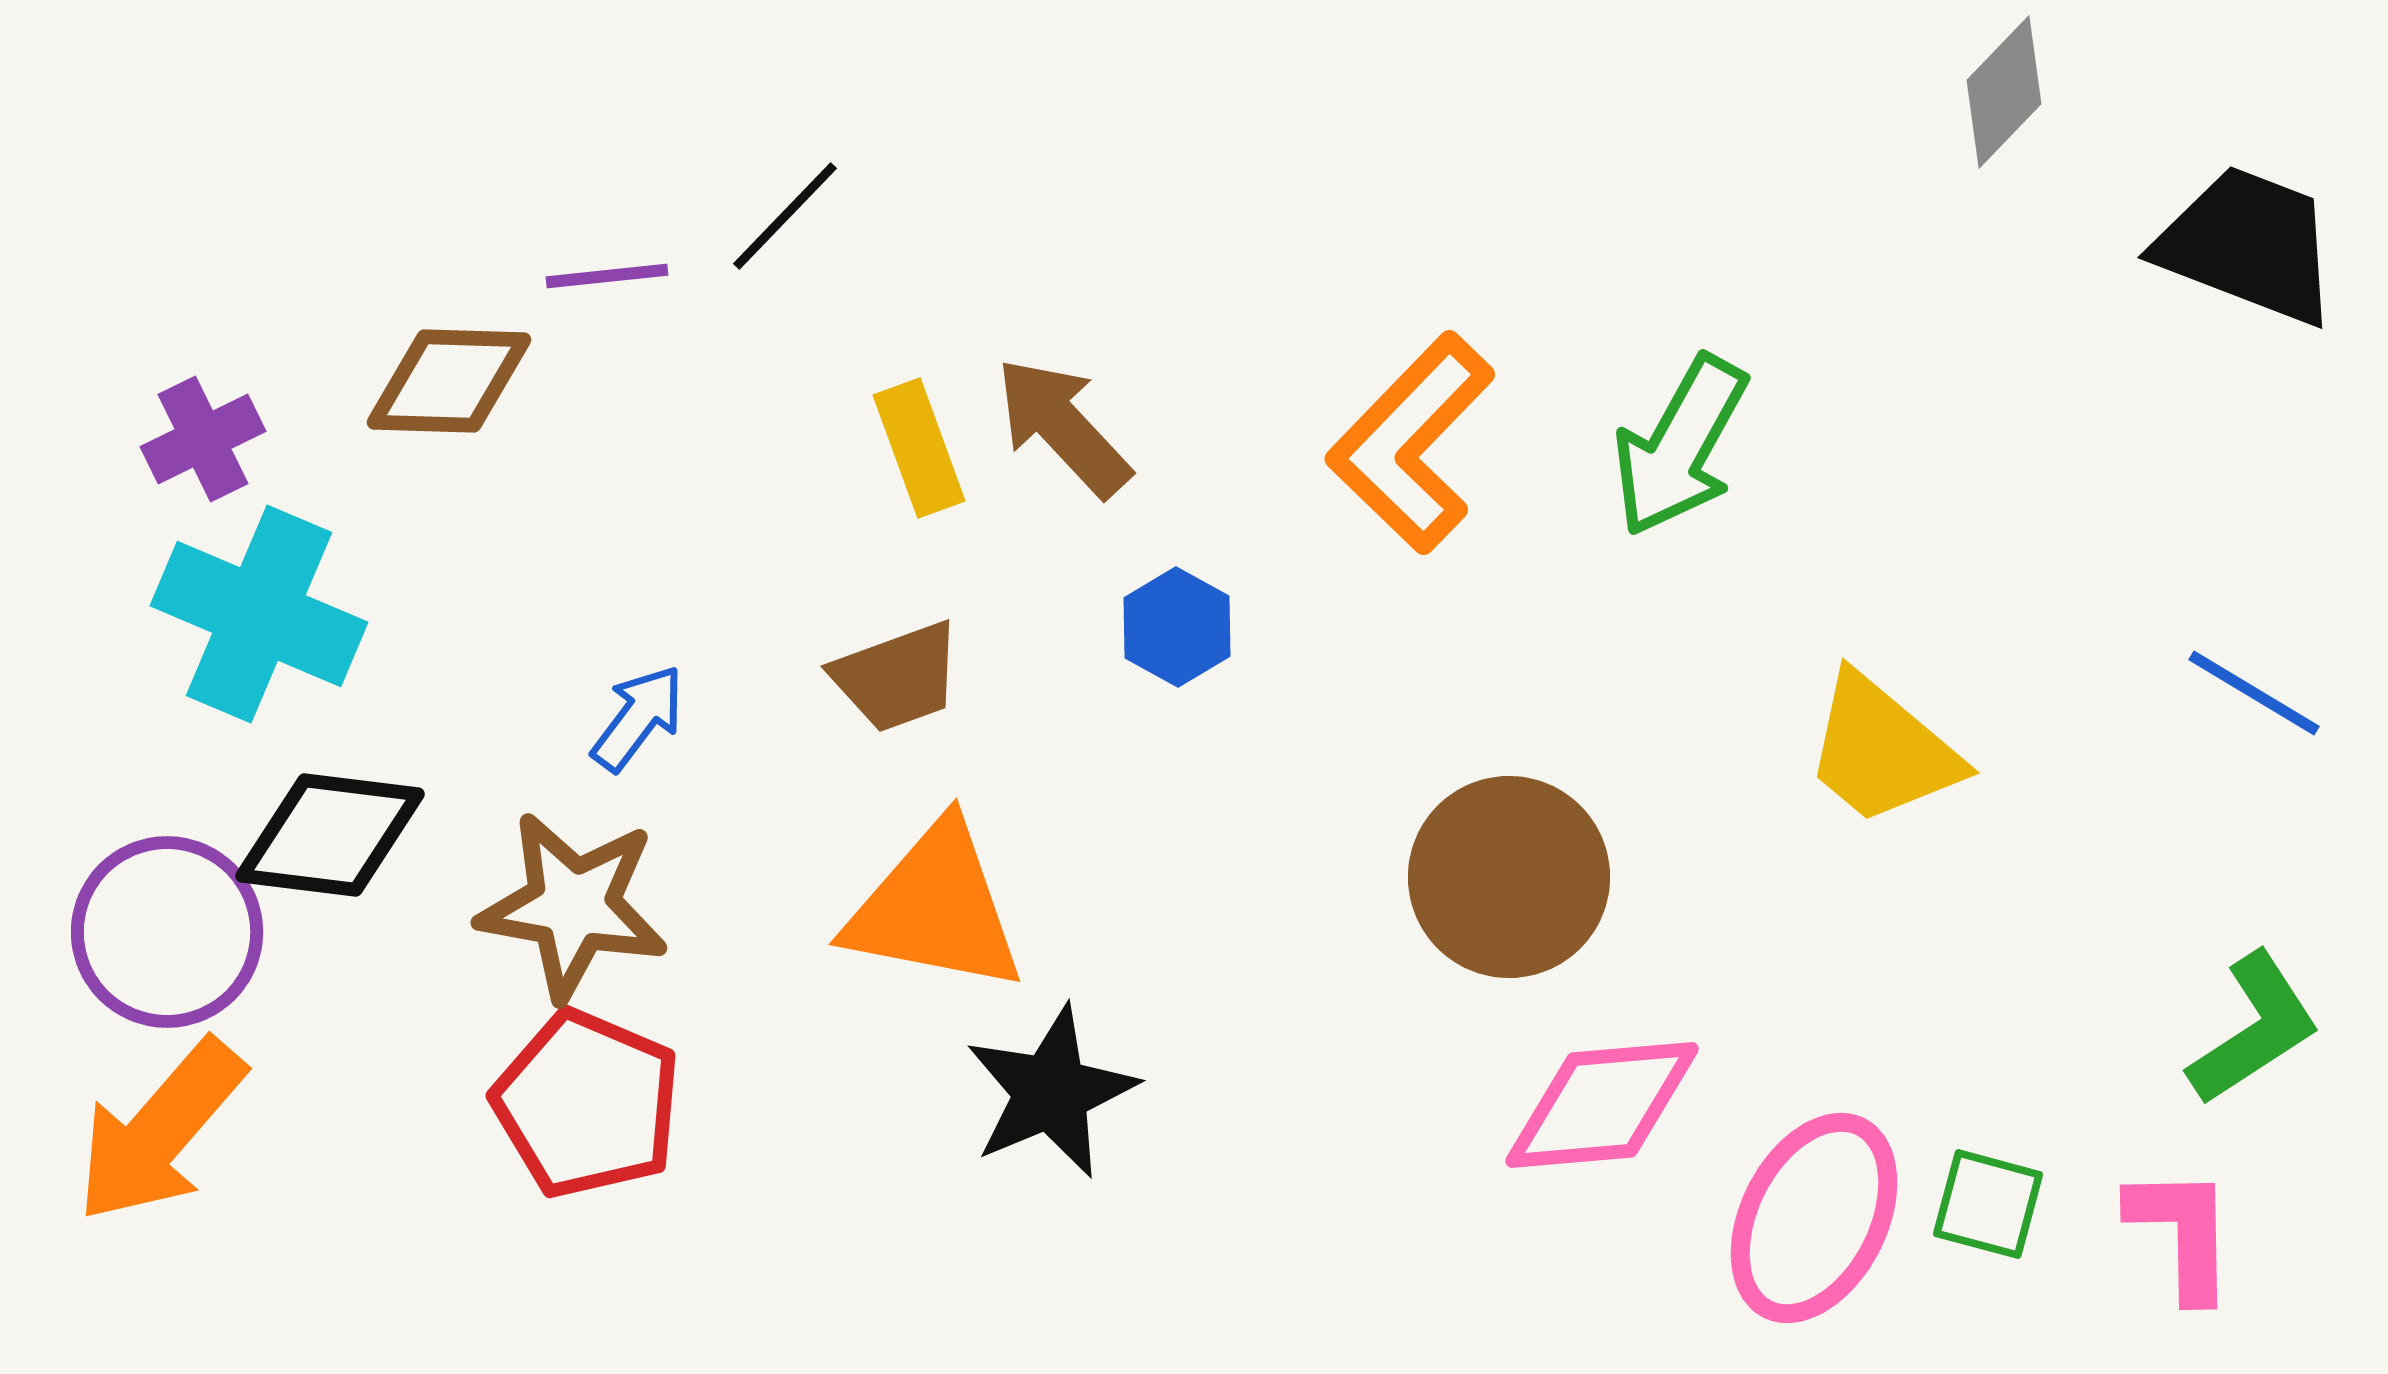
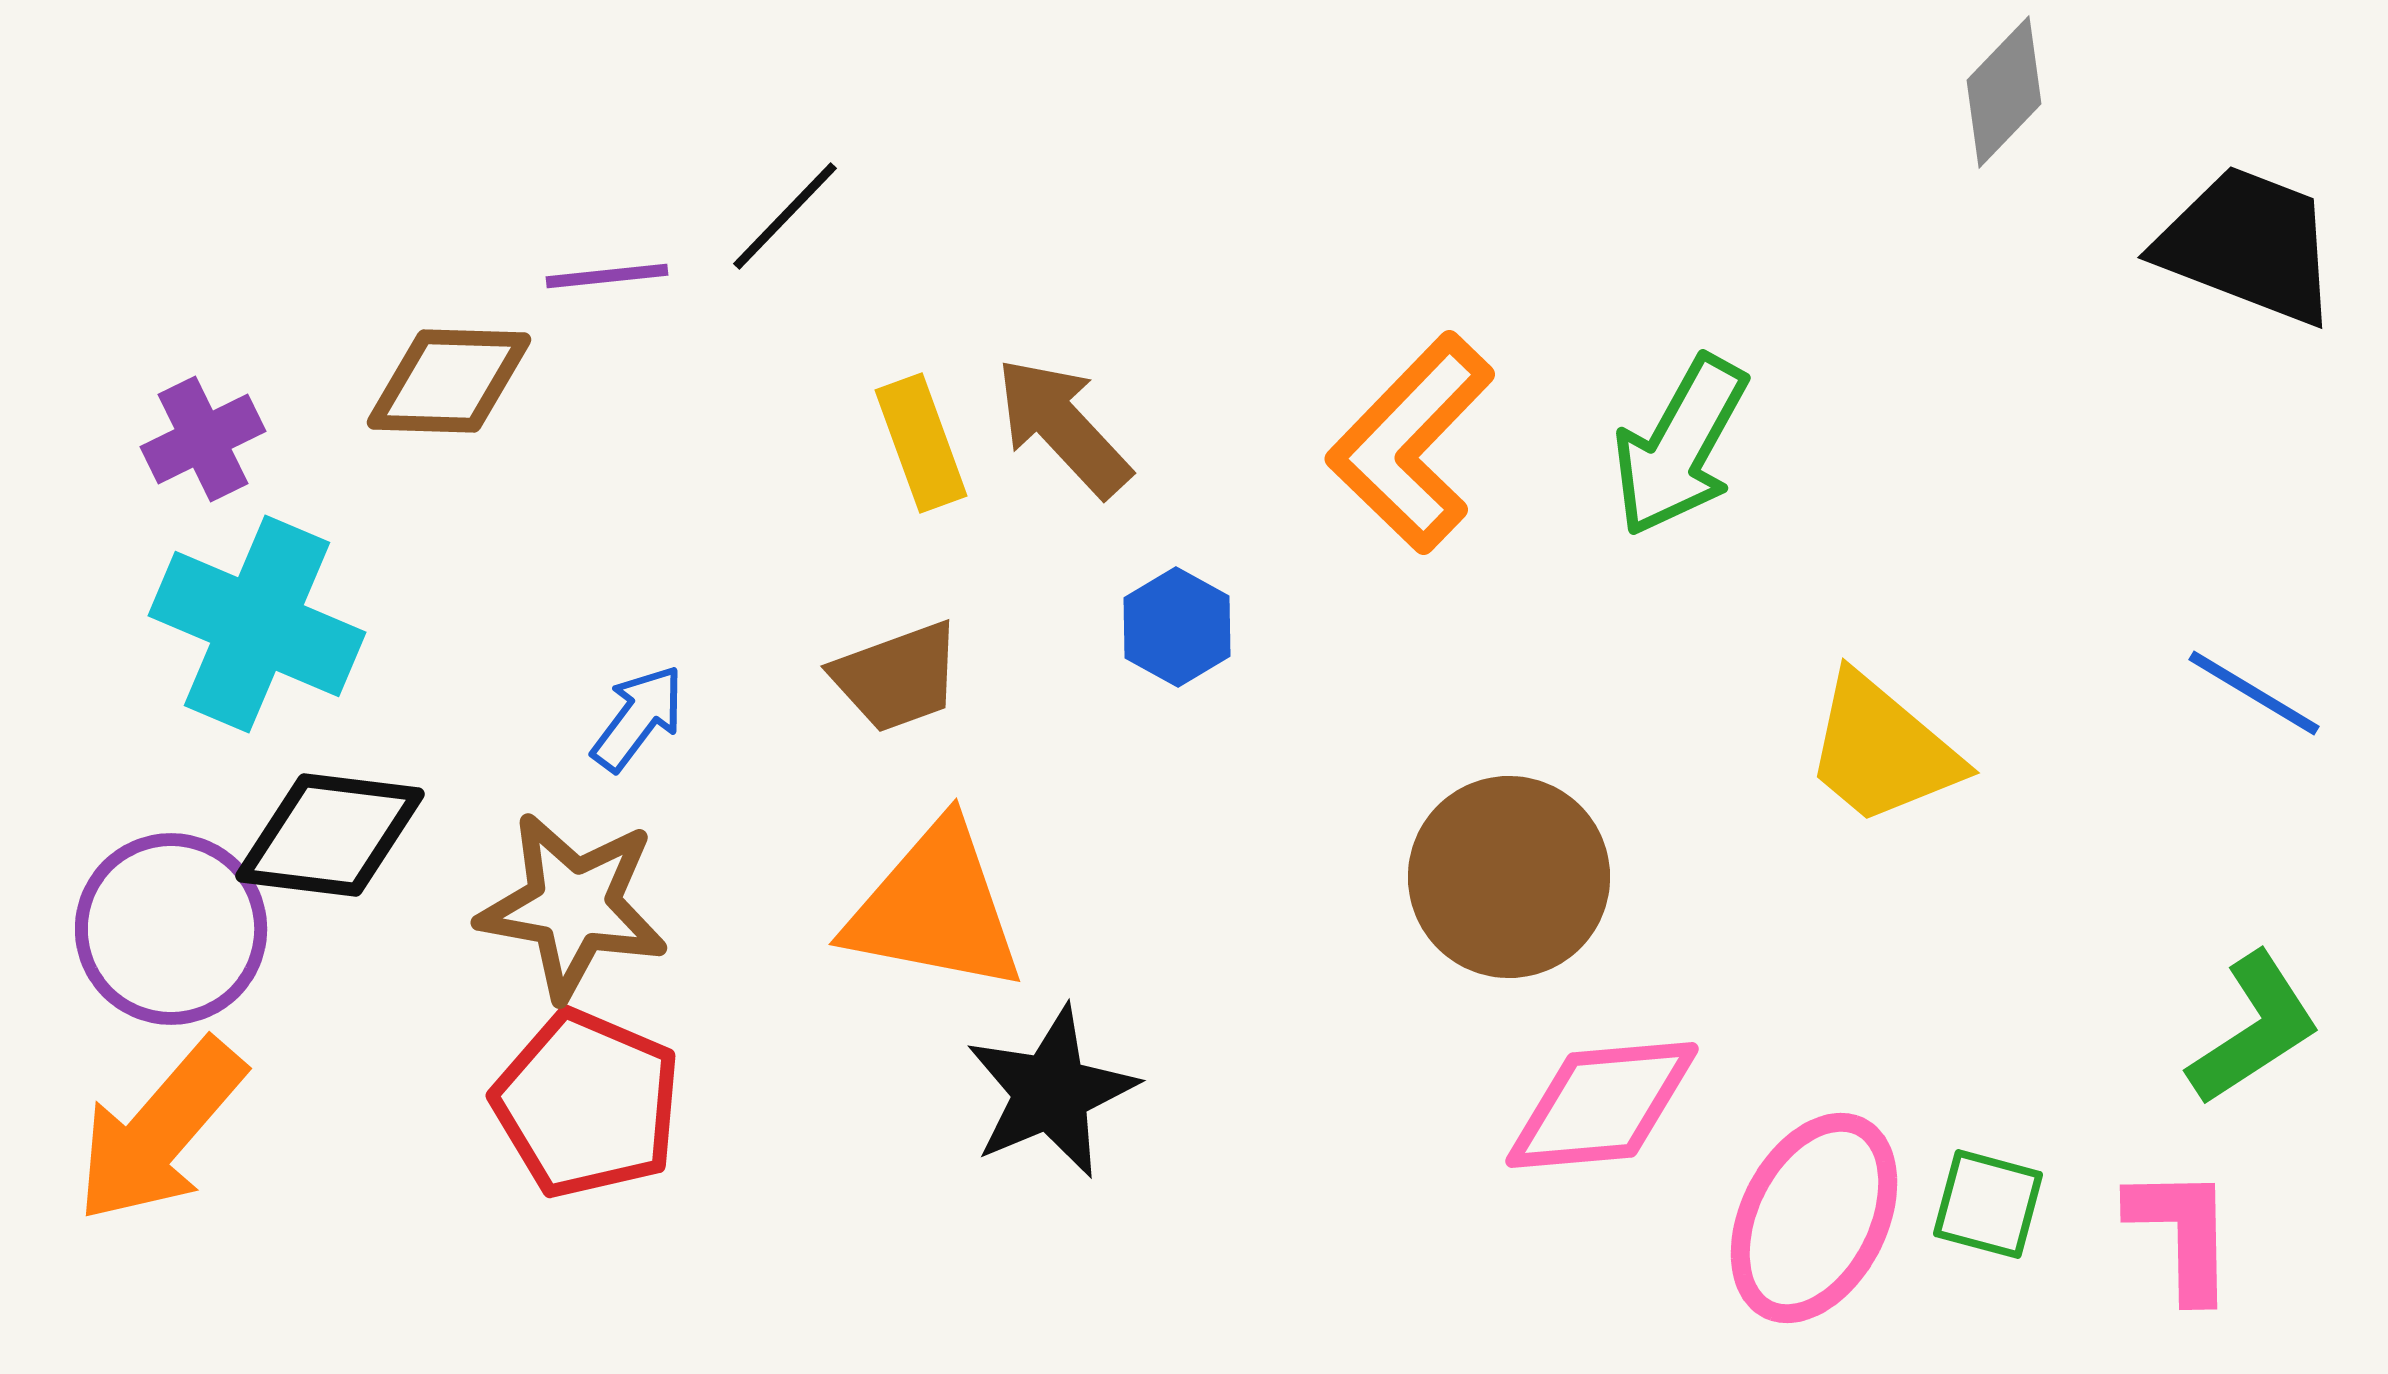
yellow rectangle: moved 2 px right, 5 px up
cyan cross: moved 2 px left, 10 px down
purple circle: moved 4 px right, 3 px up
